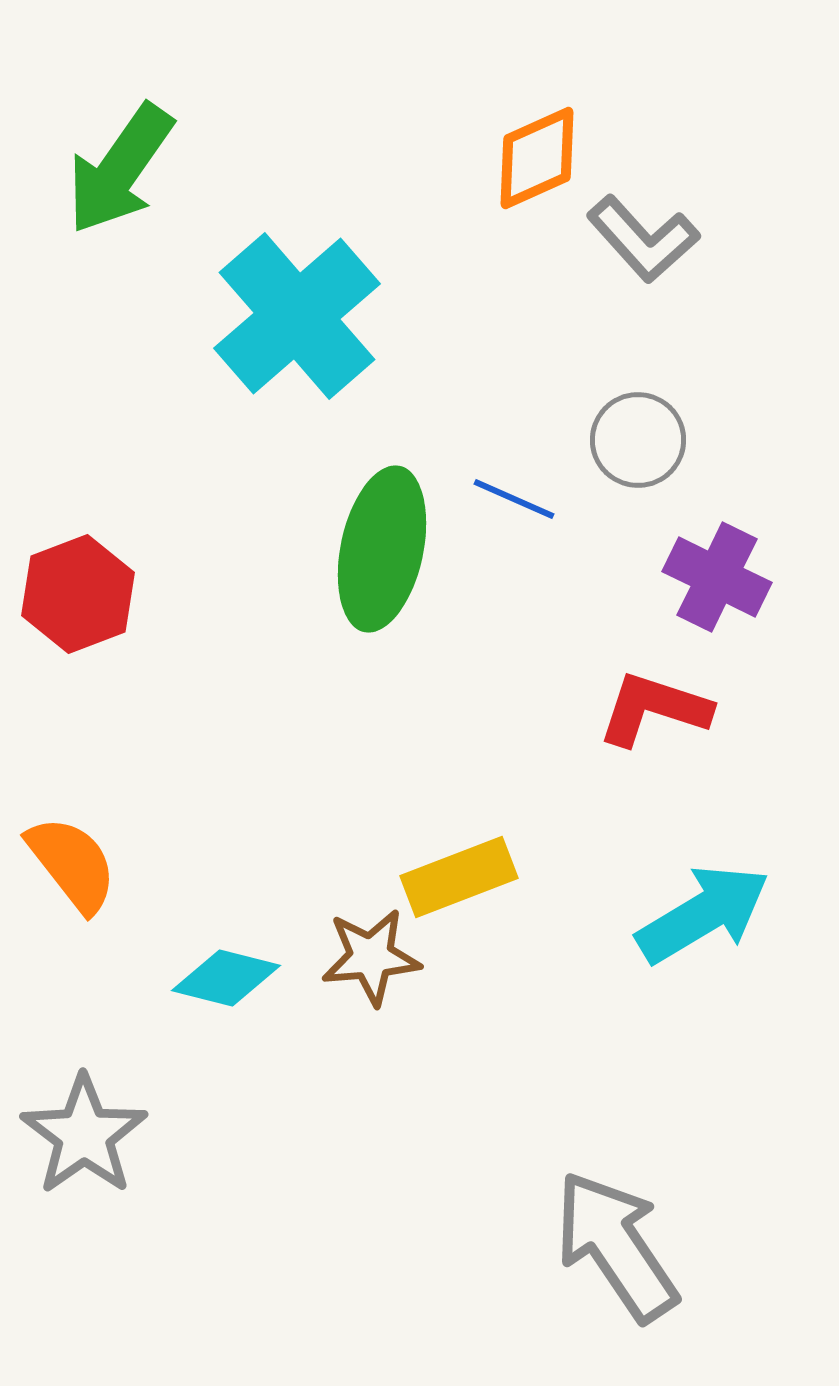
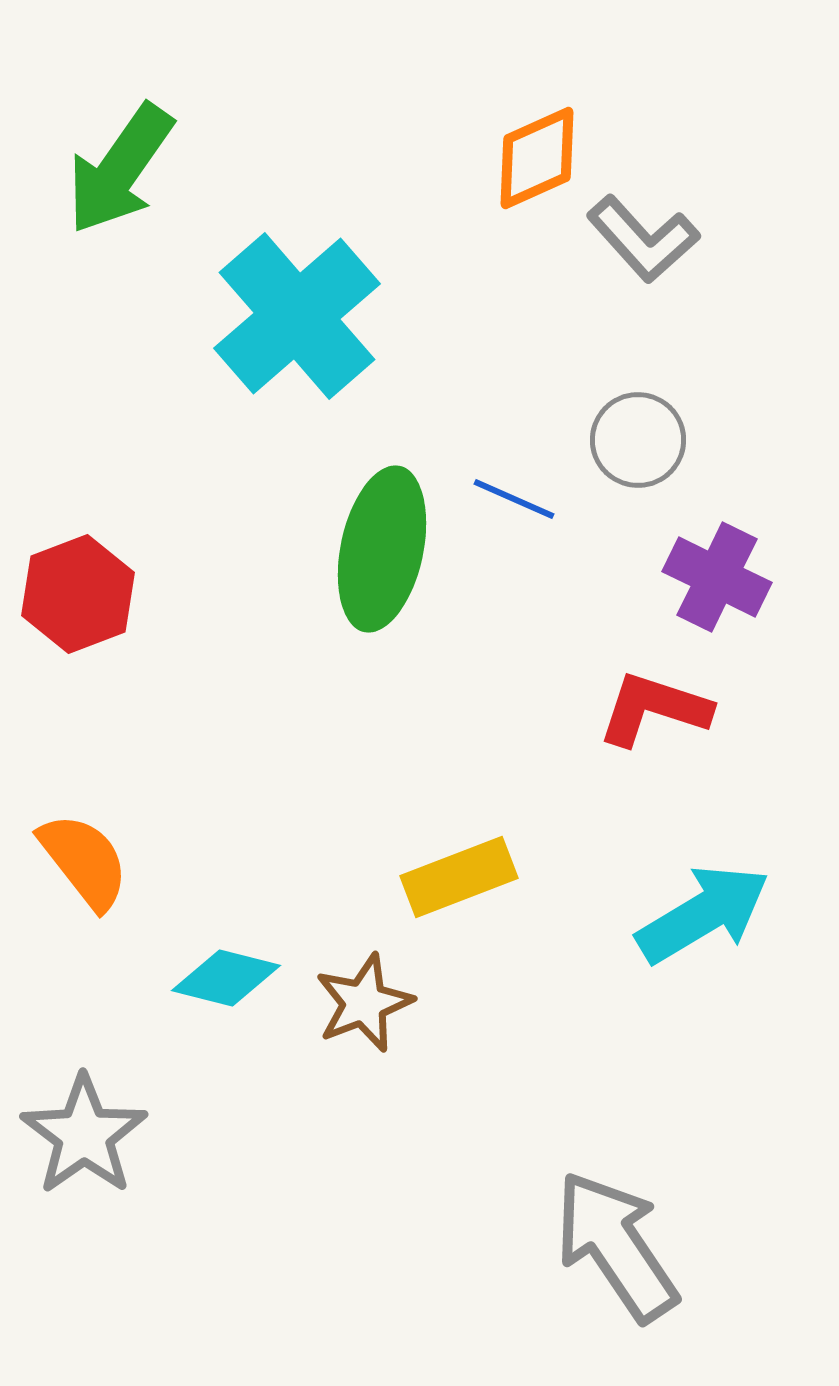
orange semicircle: moved 12 px right, 3 px up
brown star: moved 7 px left, 46 px down; rotated 16 degrees counterclockwise
